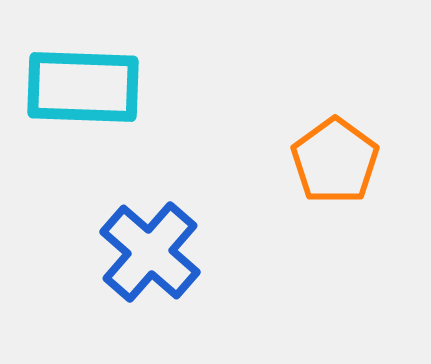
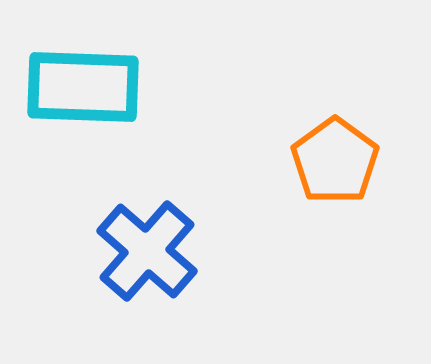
blue cross: moved 3 px left, 1 px up
